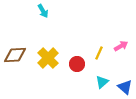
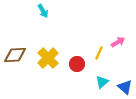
pink arrow: moved 3 px left, 4 px up
